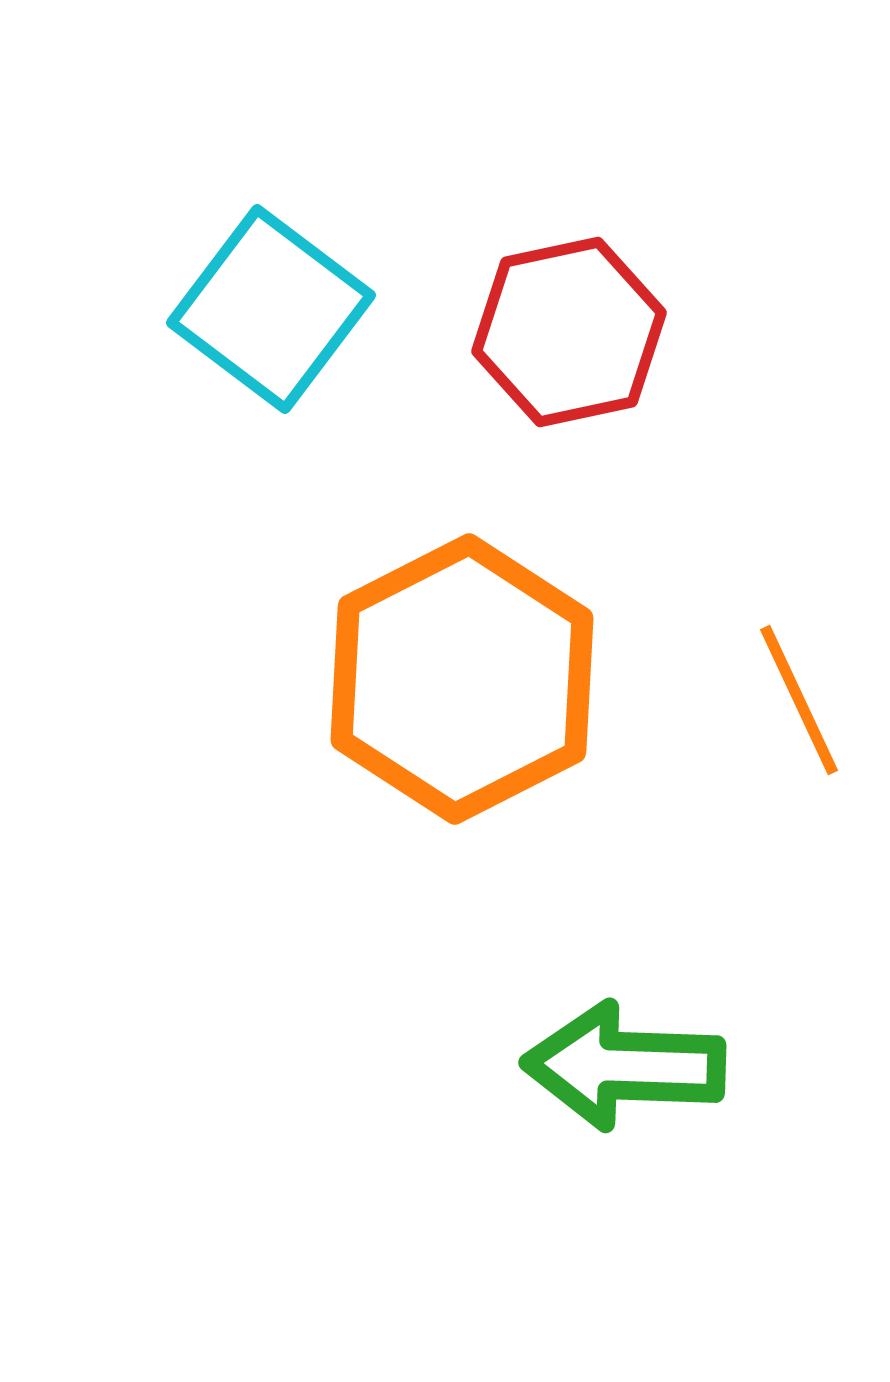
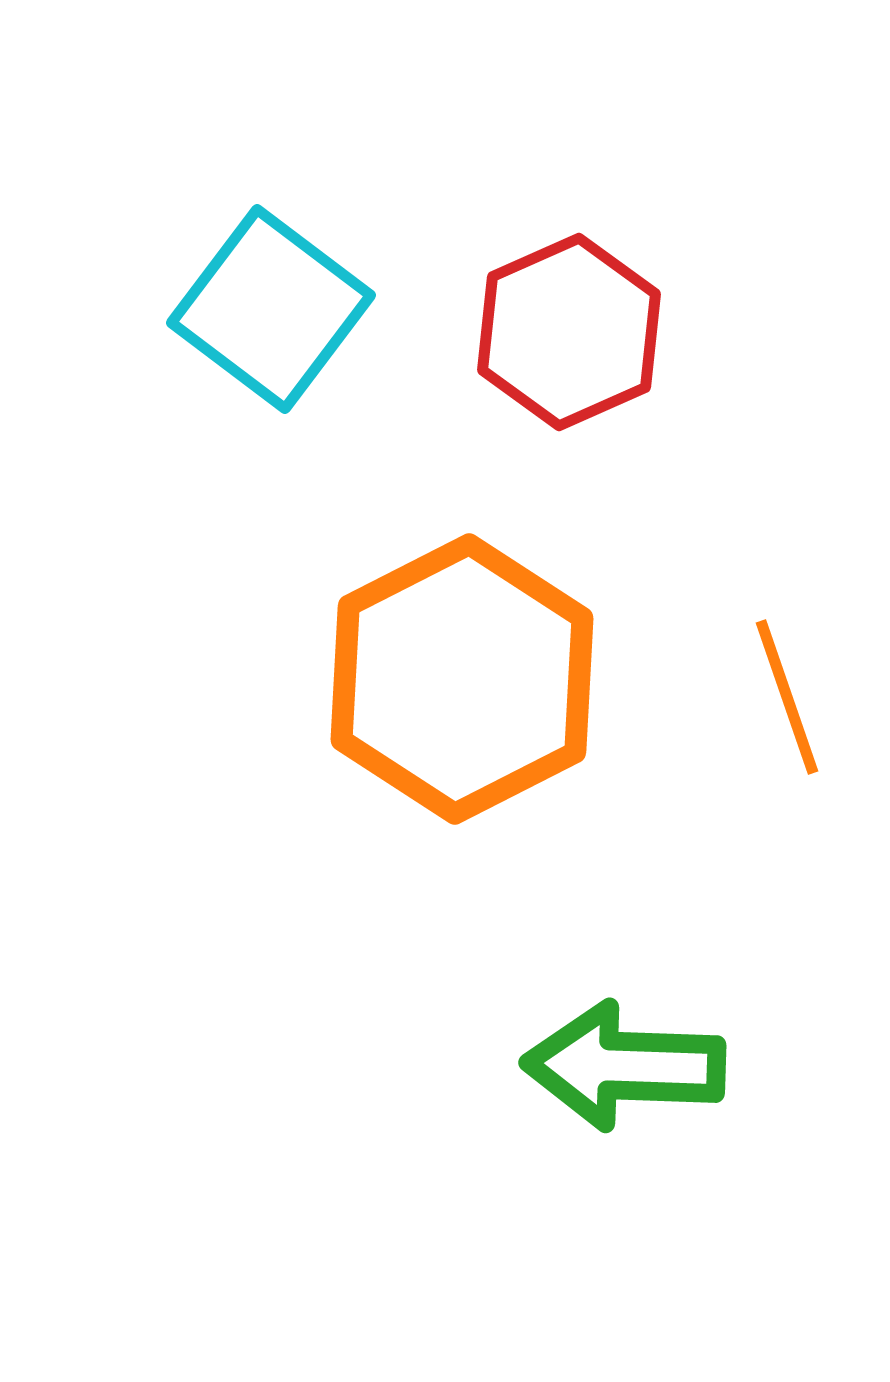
red hexagon: rotated 12 degrees counterclockwise
orange line: moved 12 px left, 3 px up; rotated 6 degrees clockwise
